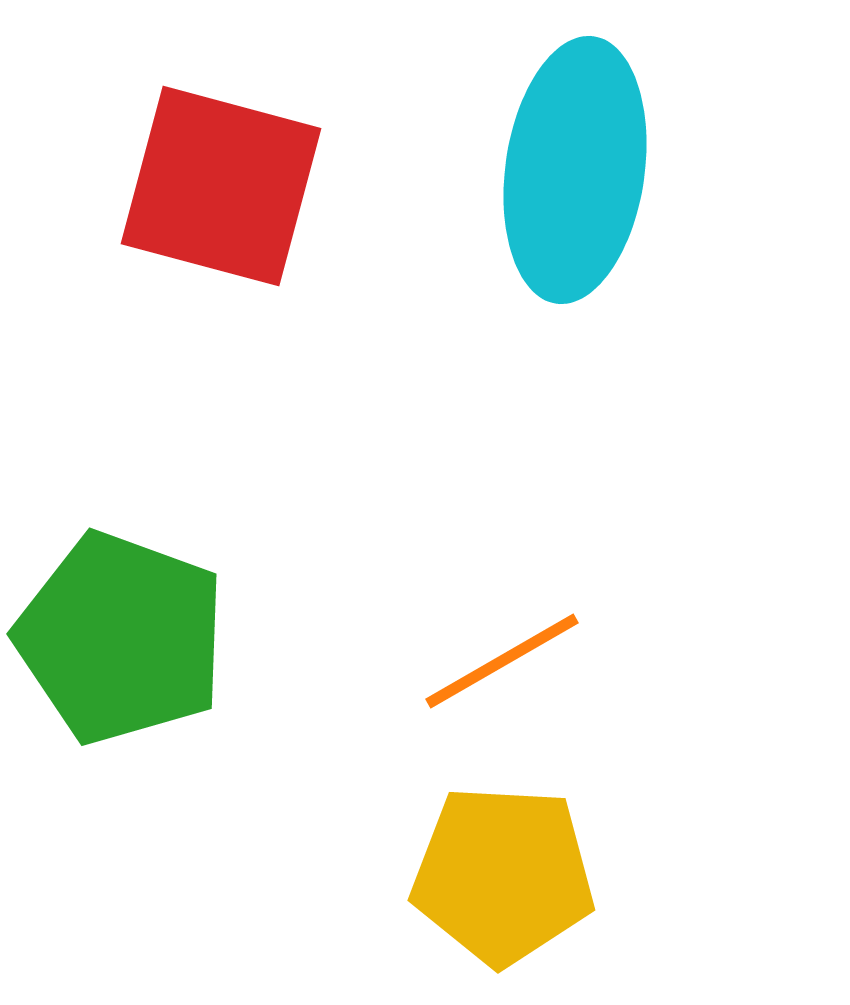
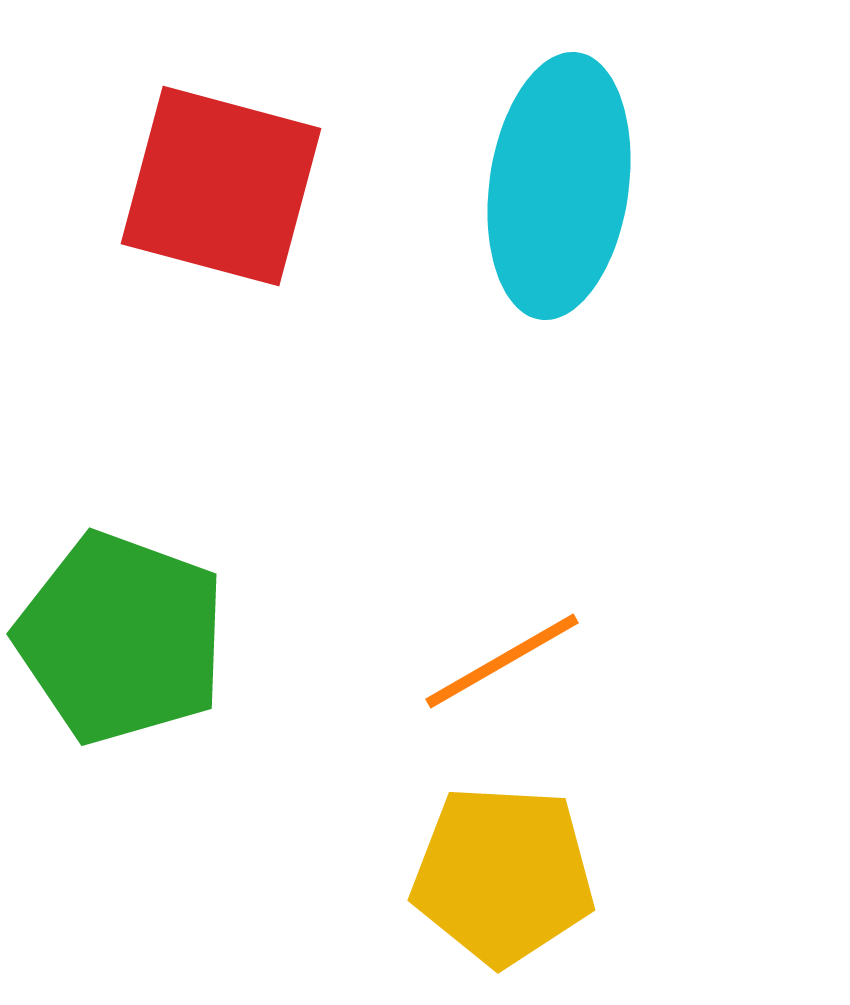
cyan ellipse: moved 16 px left, 16 px down
